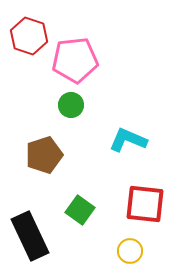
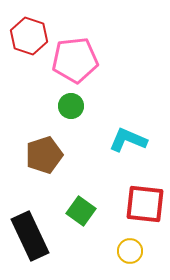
green circle: moved 1 px down
green square: moved 1 px right, 1 px down
